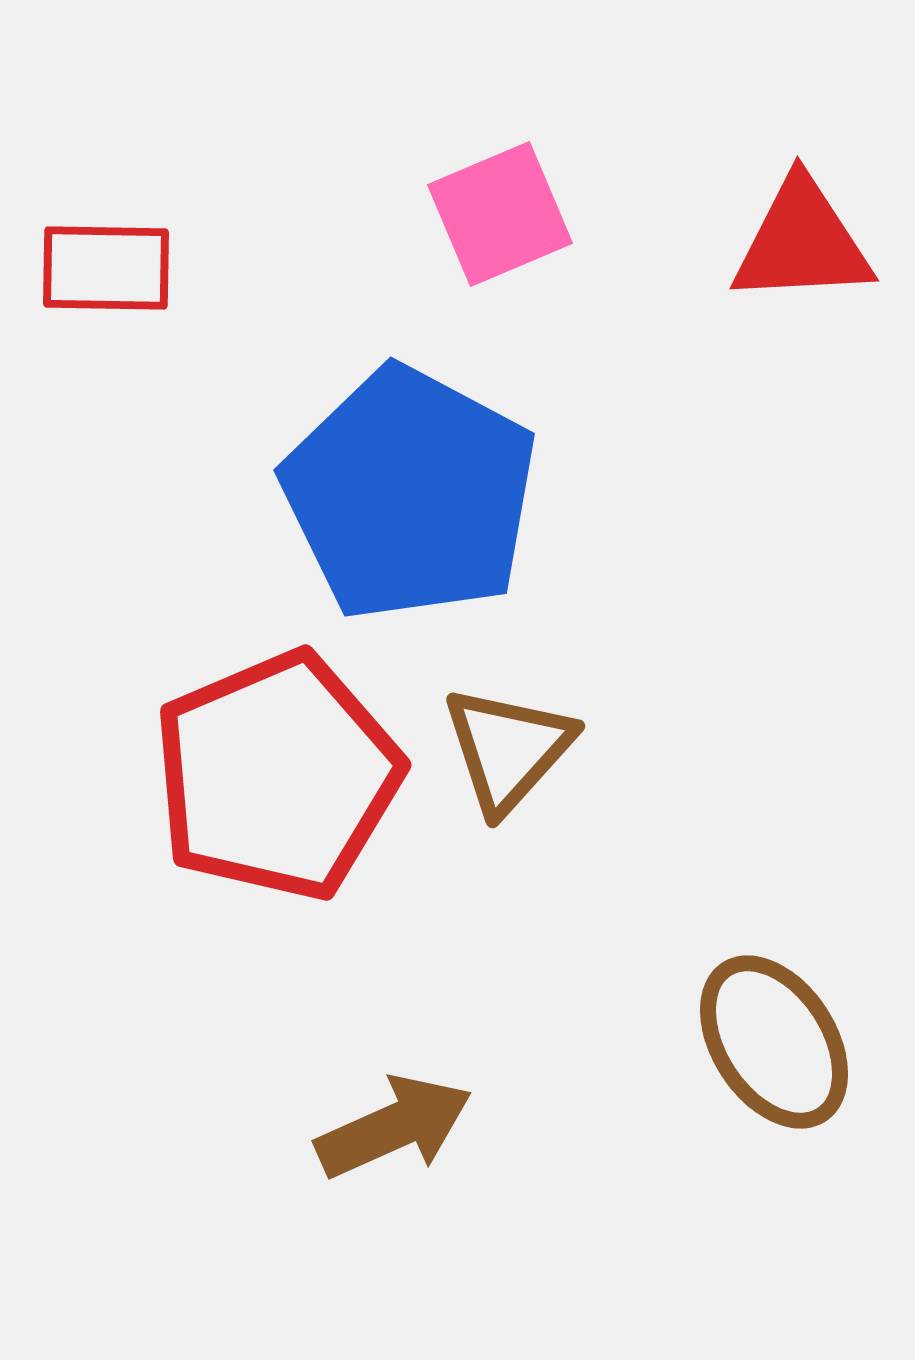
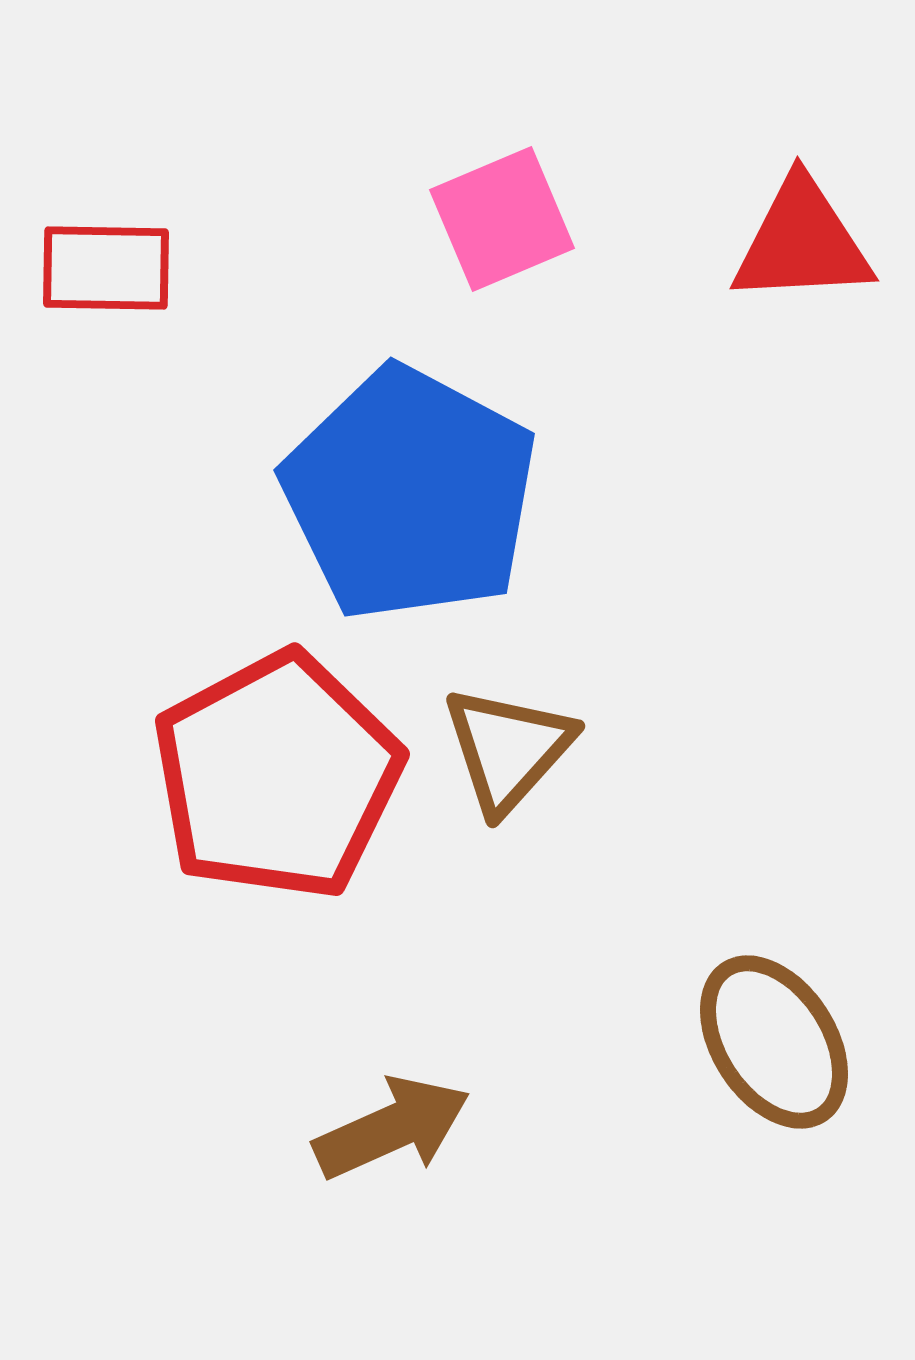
pink square: moved 2 px right, 5 px down
red pentagon: rotated 5 degrees counterclockwise
brown arrow: moved 2 px left, 1 px down
